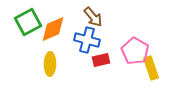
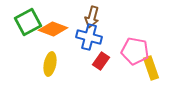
brown arrow: moved 1 px left; rotated 55 degrees clockwise
orange diamond: rotated 44 degrees clockwise
blue cross: moved 2 px right, 3 px up
pink pentagon: rotated 20 degrees counterclockwise
red rectangle: moved 1 px down; rotated 42 degrees counterclockwise
yellow ellipse: rotated 10 degrees clockwise
